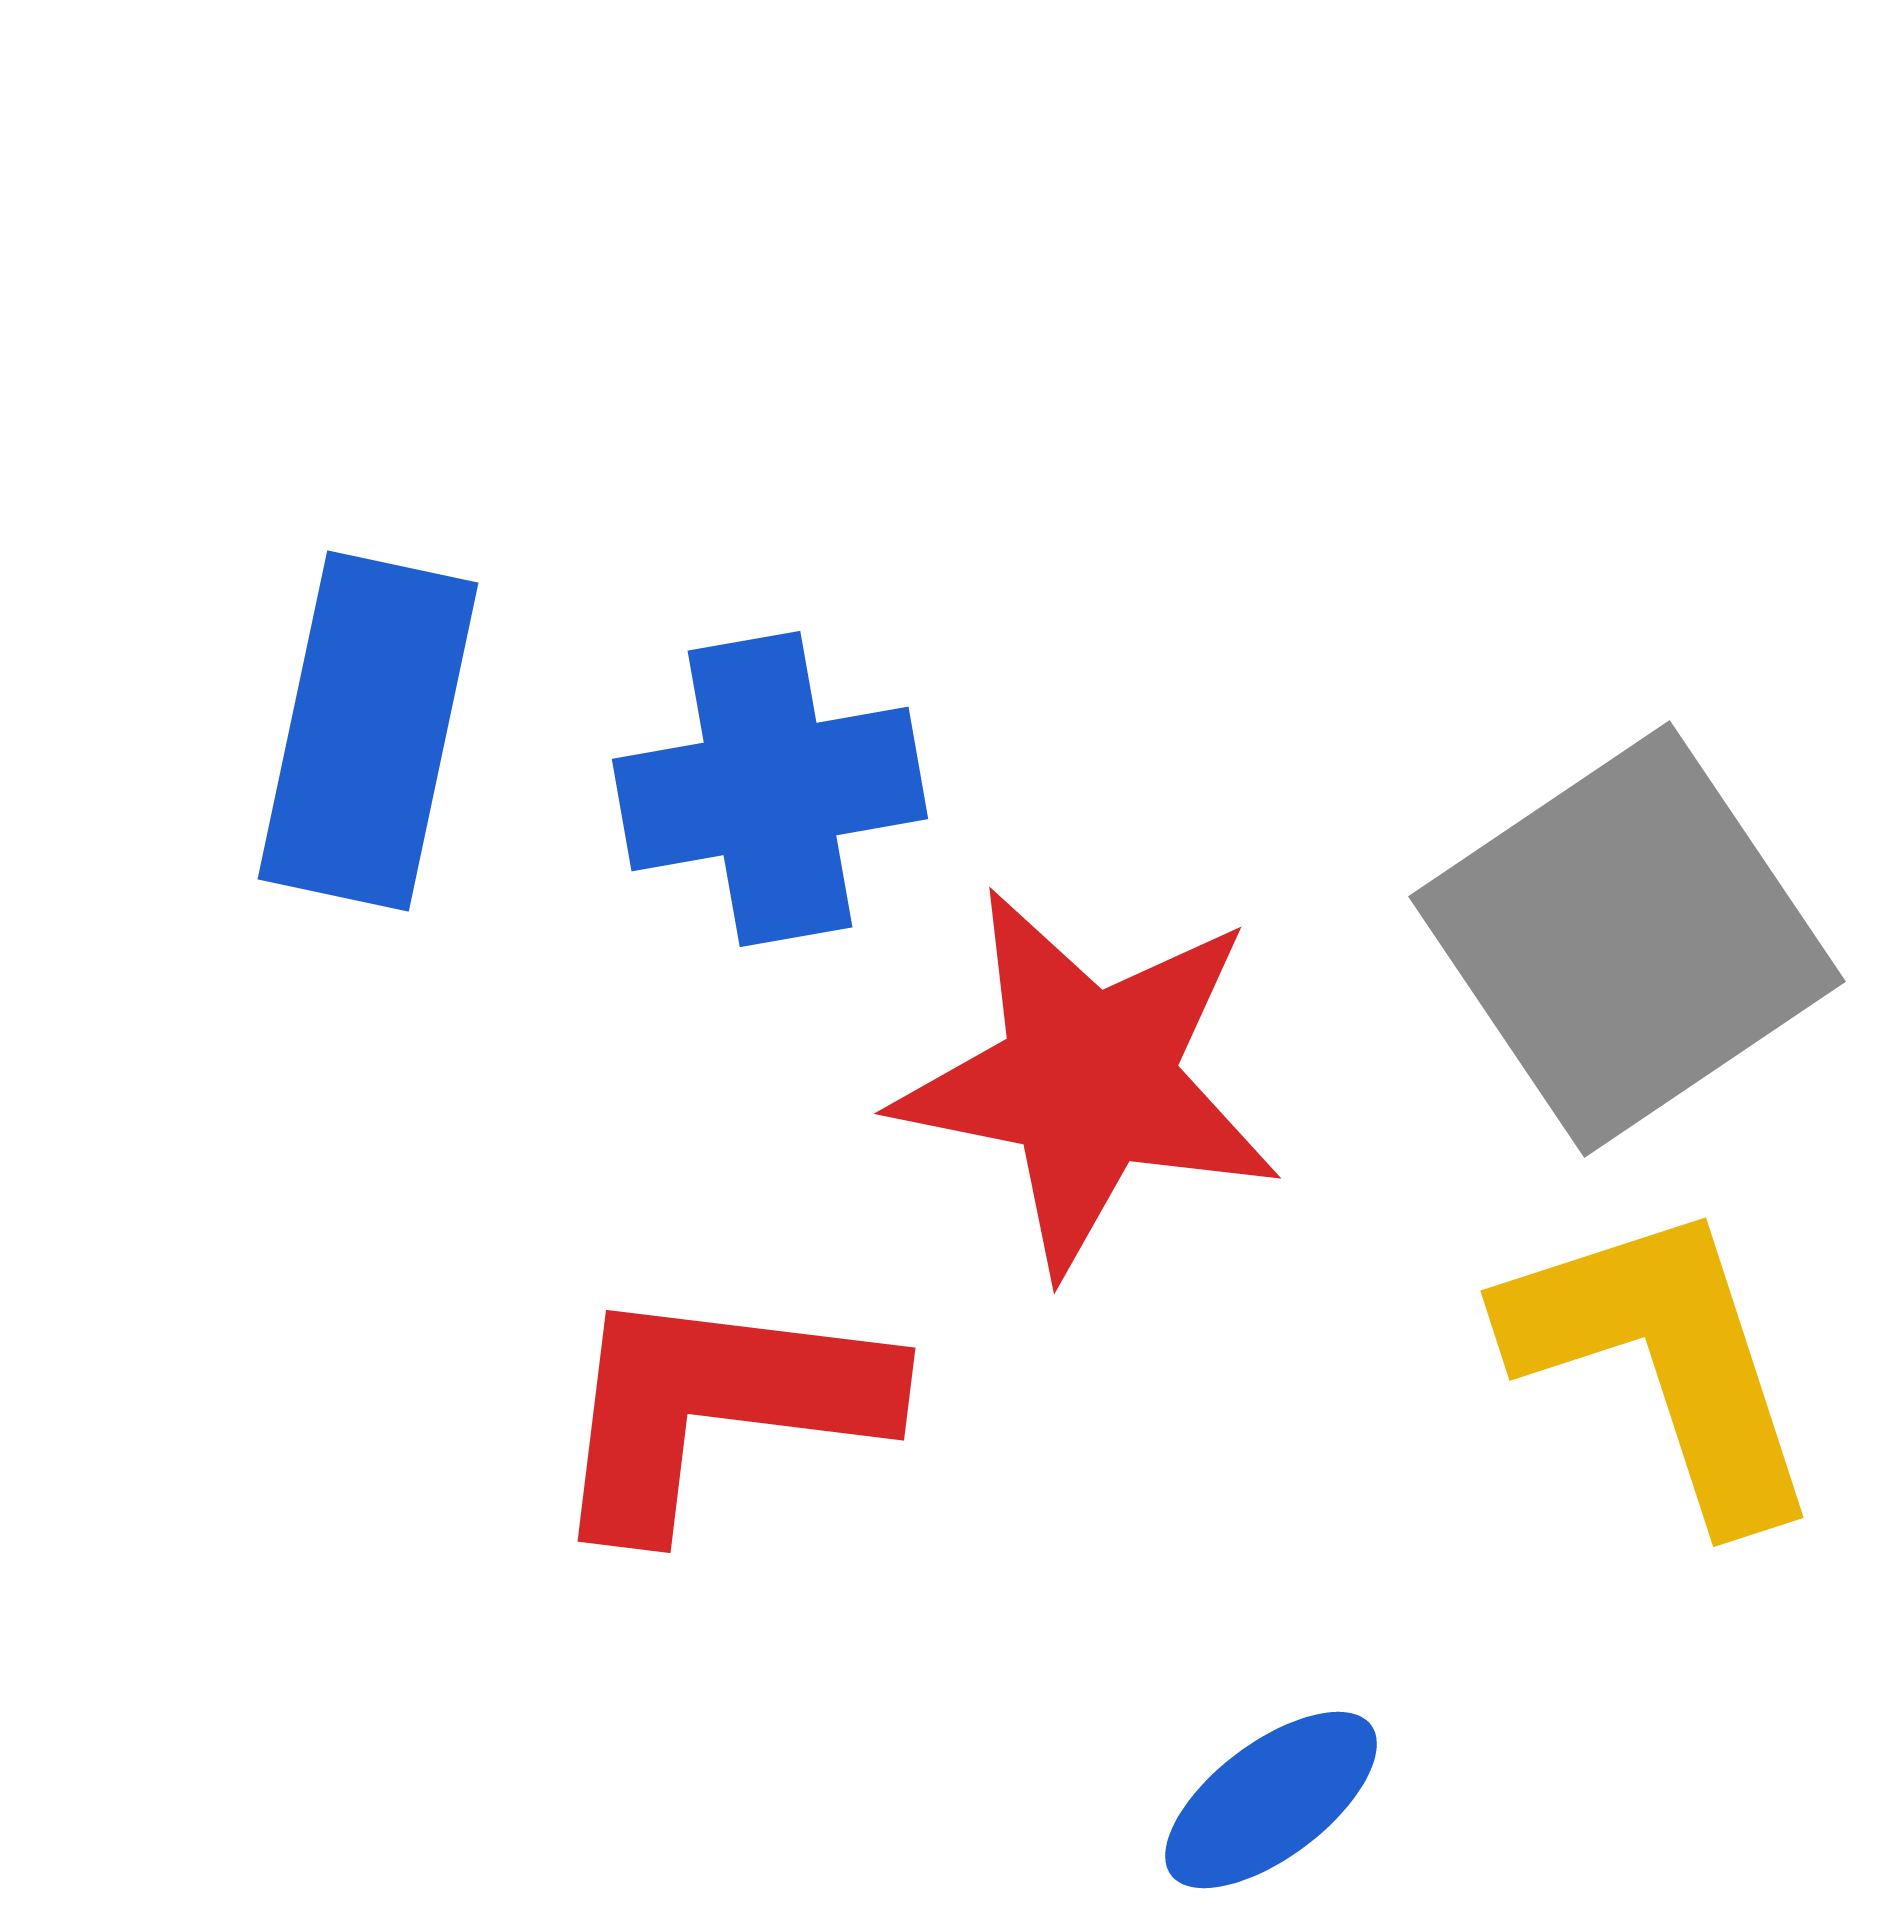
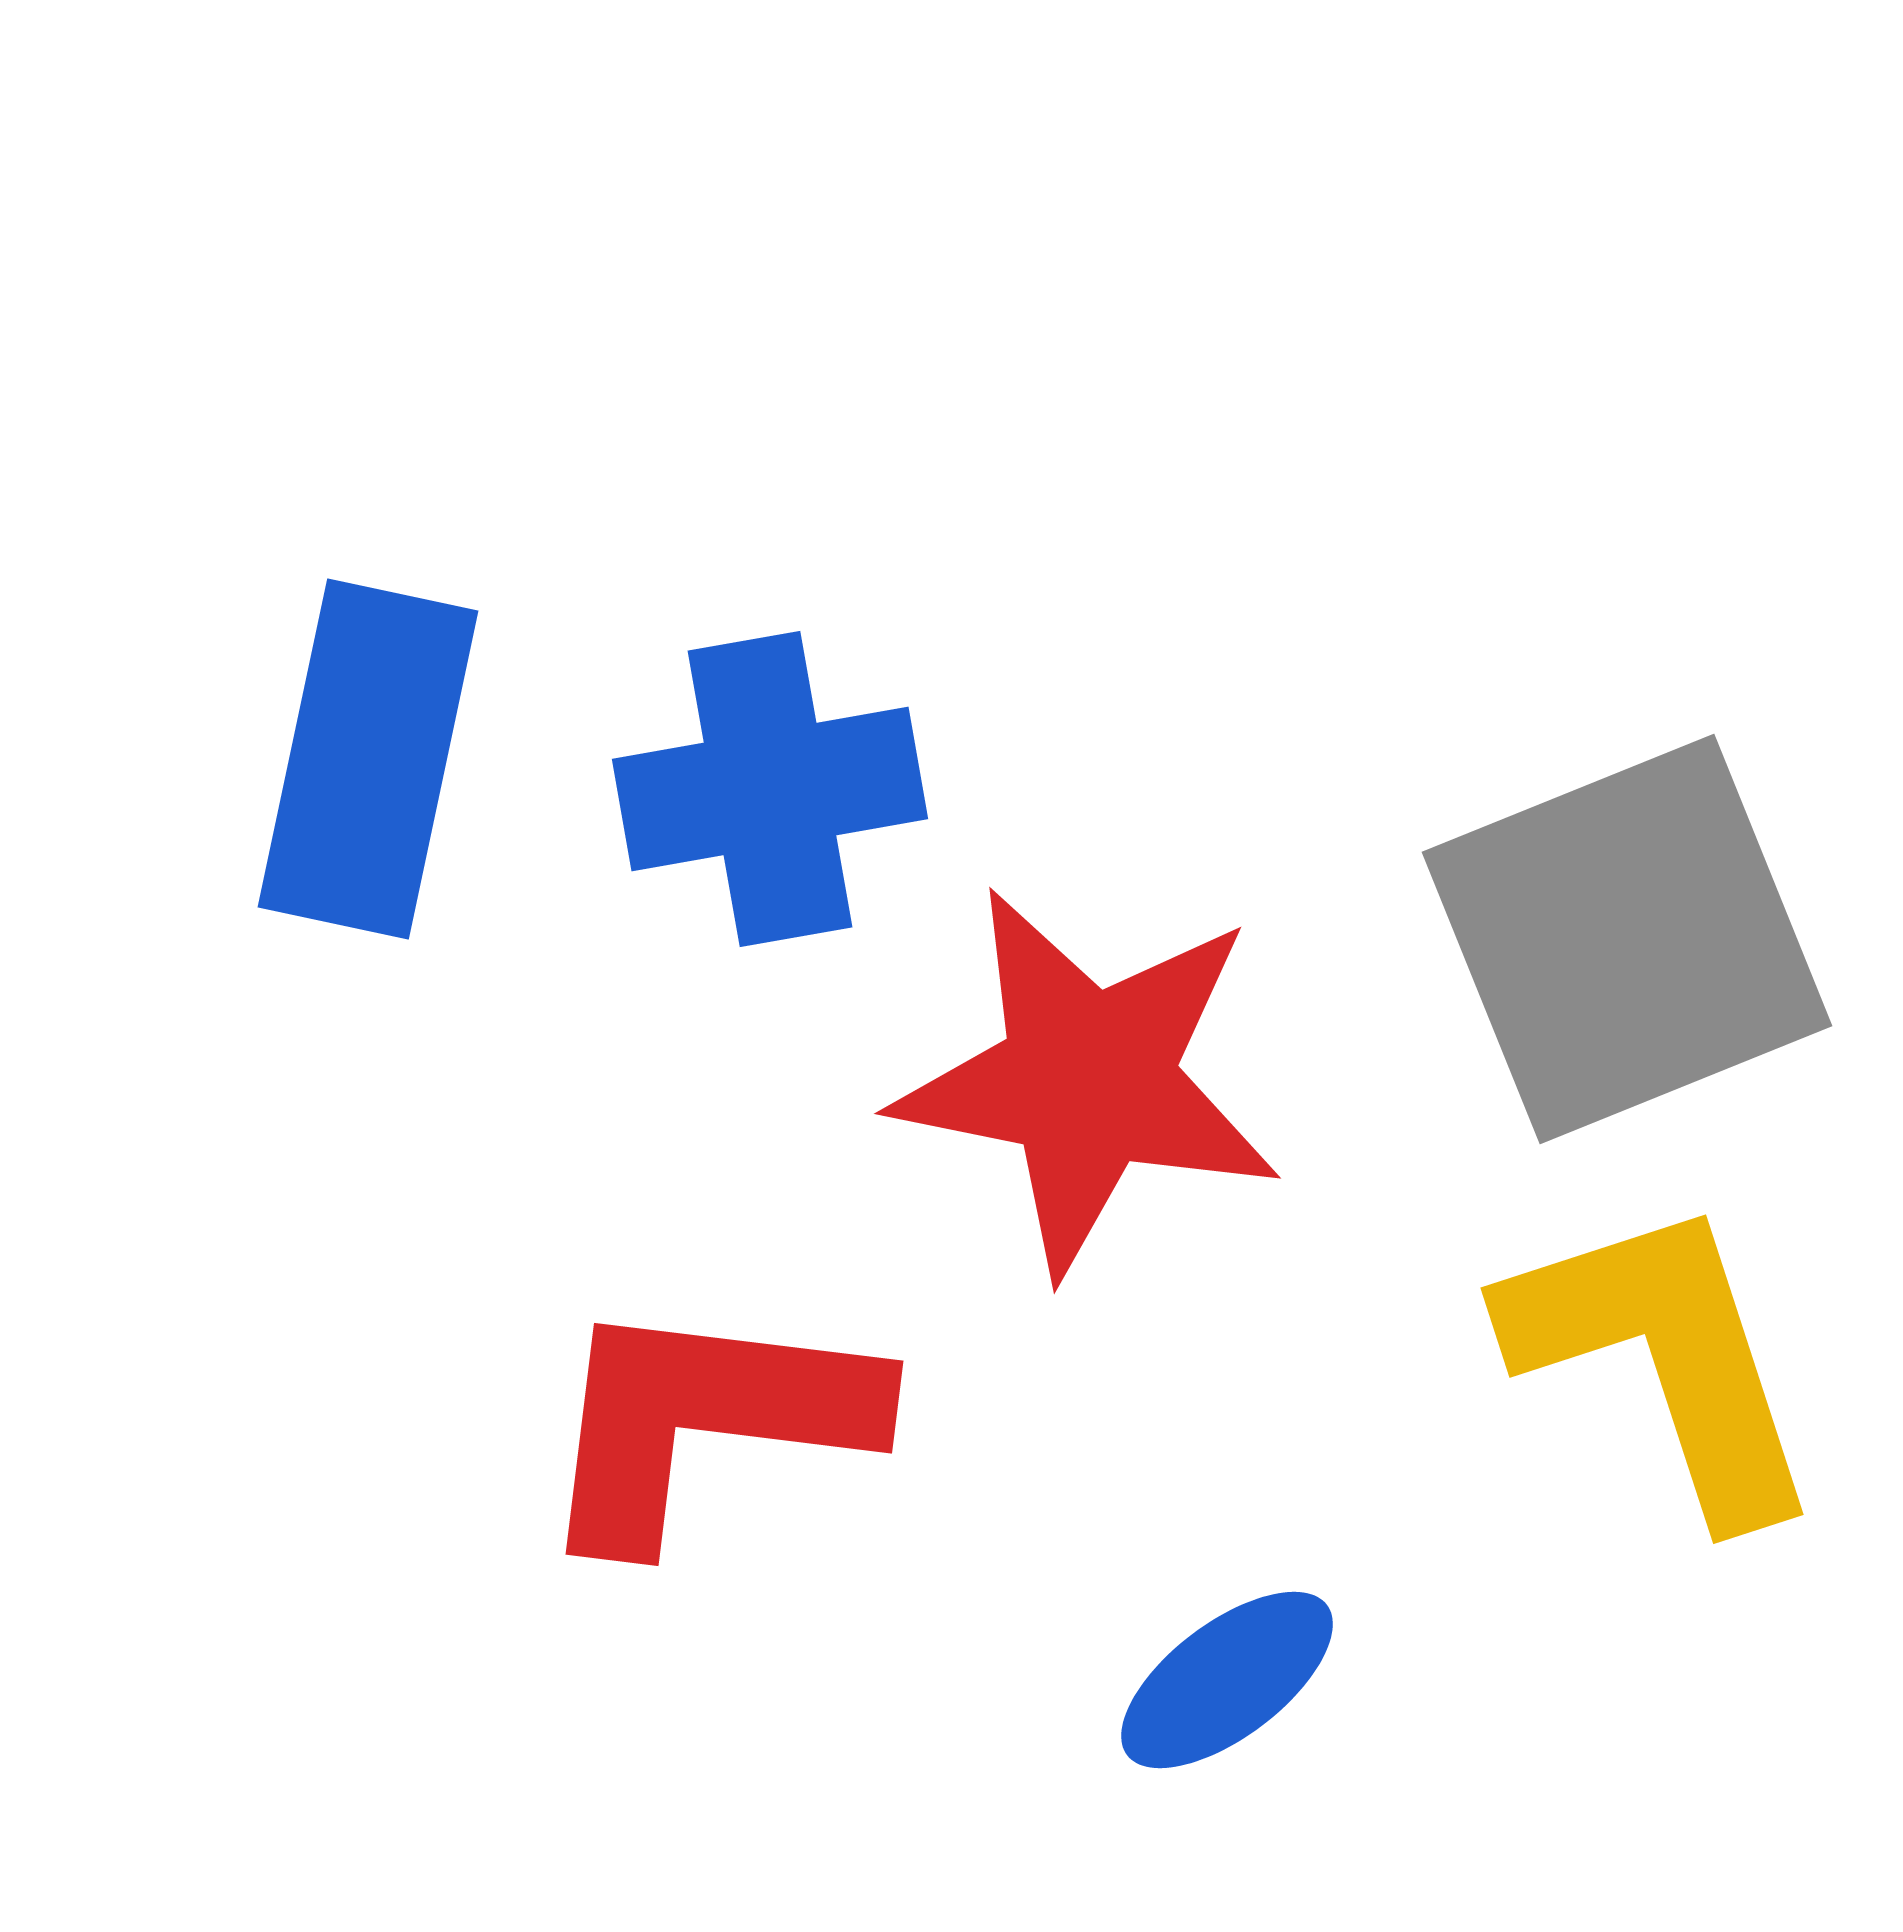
blue rectangle: moved 28 px down
gray square: rotated 12 degrees clockwise
yellow L-shape: moved 3 px up
red L-shape: moved 12 px left, 13 px down
blue ellipse: moved 44 px left, 120 px up
